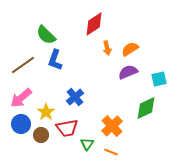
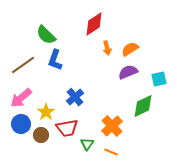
green diamond: moved 3 px left, 2 px up
